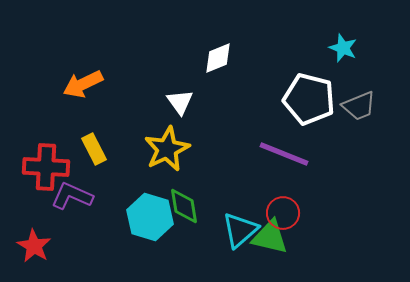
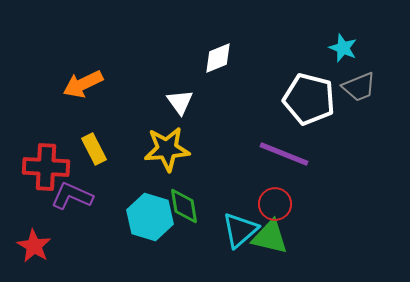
gray trapezoid: moved 19 px up
yellow star: rotated 21 degrees clockwise
red circle: moved 8 px left, 9 px up
